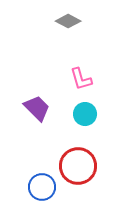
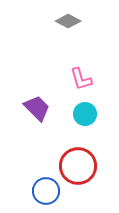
blue circle: moved 4 px right, 4 px down
